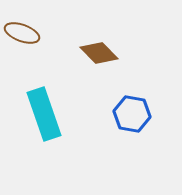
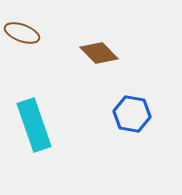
cyan rectangle: moved 10 px left, 11 px down
